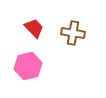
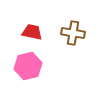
red trapezoid: moved 2 px left, 4 px down; rotated 35 degrees counterclockwise
